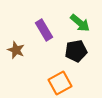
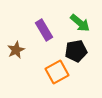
brown star: rotated 24 degrees clockwise
orange square: moved 3 px left, 11 px up
